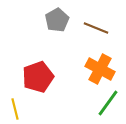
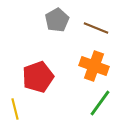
orange cross: moved 6 px left, 3 px up; rotated 8 degrees counterclockwise
green line: moved 8 px left
